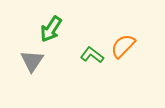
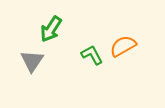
orange semicircle: rotated 16 degrees clockwise
green L-shape: rotated 25 degrees clockwise
